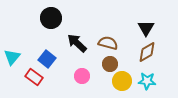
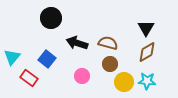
black arrow: rotated 25 degrees counterclockwise
red rectangle: moved 5 px left, 1 px down
yellow circle: moved 2 px right, 1 px down
